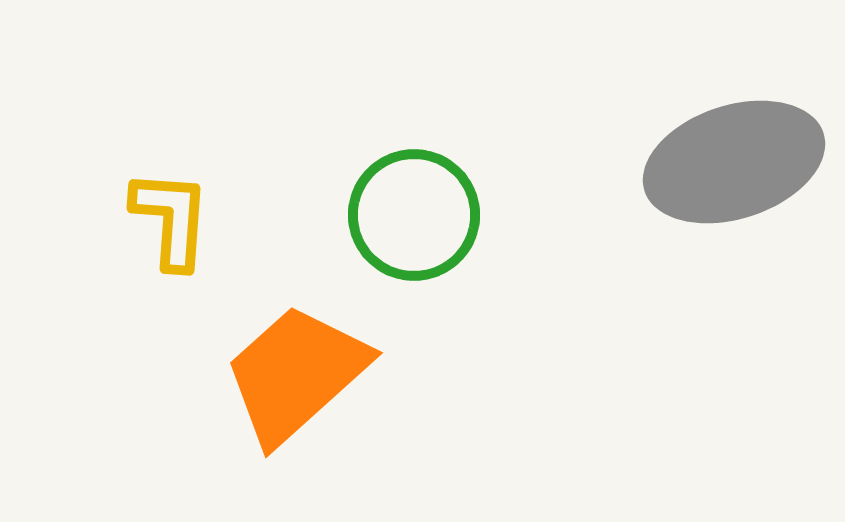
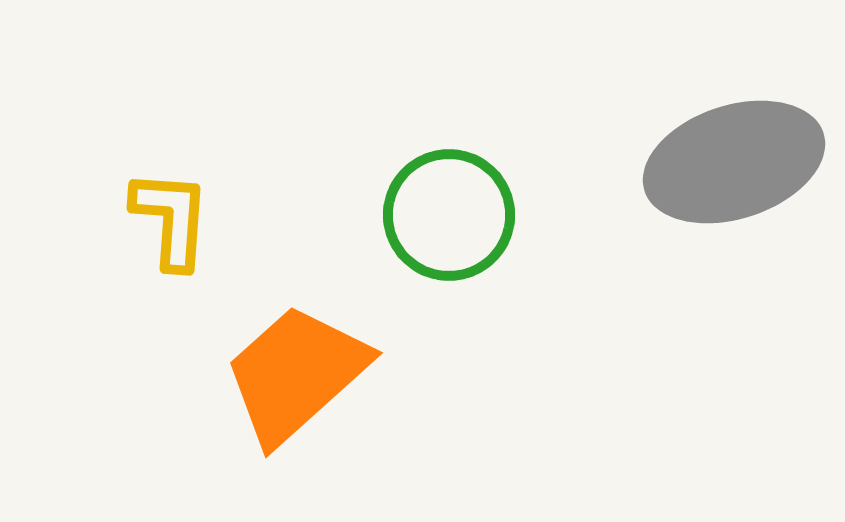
green circle: moved 35 px right
